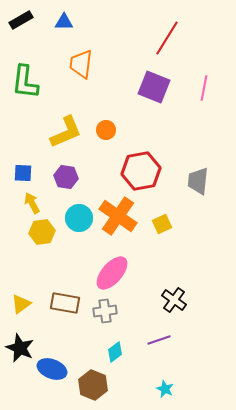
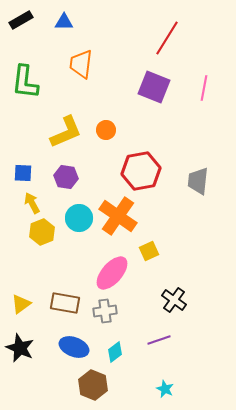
yellow square: moved 13 px left, 27 px down
yellow hexagon: rotated 15 degrees counterclockwise
blue ellipse: moved 22 px right, 22 px up
